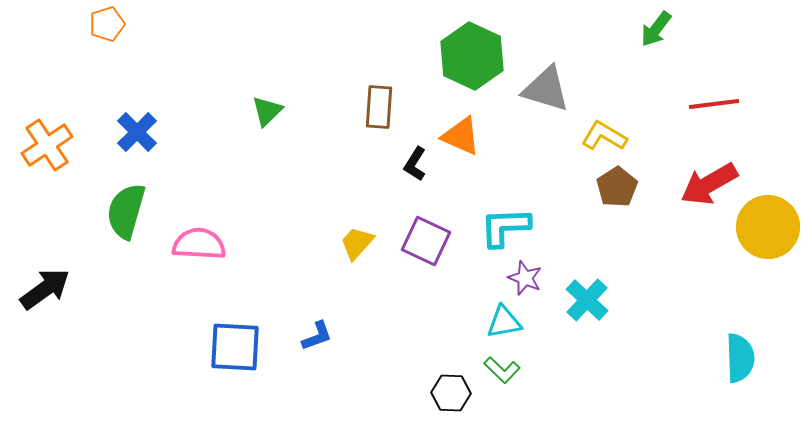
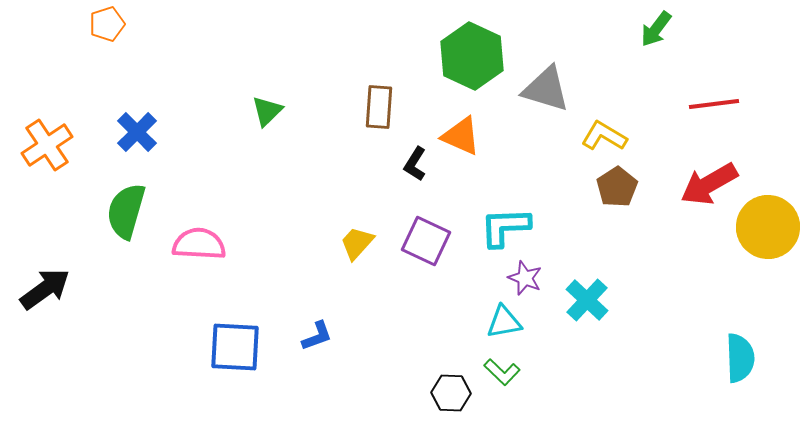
green L-shape: moved 2 px down
